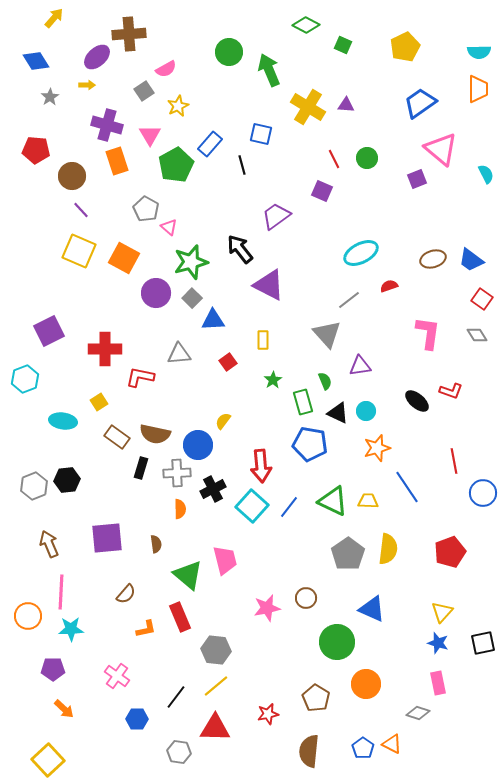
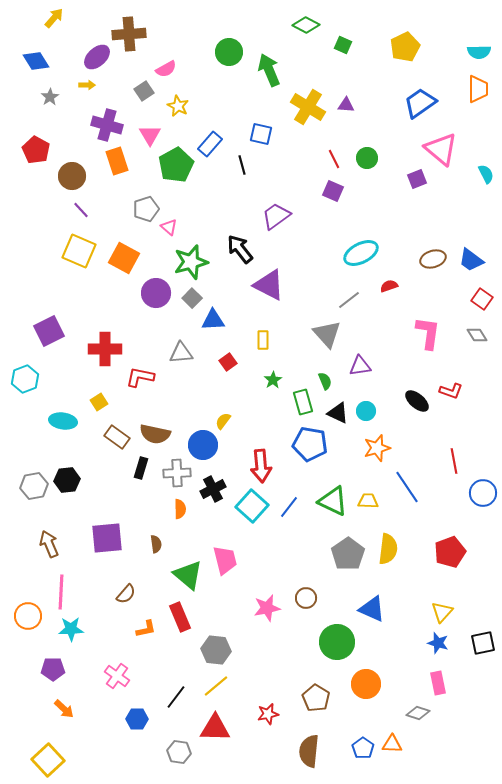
yellow star at (178, 106): rotated 20 degrees counterclockwise
red pentagon at (36, 150): rotated 24 degrees clockwise
purple square at (322, 191): moved 11 px right
gray pentagon at (146, 209): rotated 25 degrees clockwise
gray triangle at (179, 354): moved 2 px right, 1 px up
blue circle at (198, 445): moved 5 px right
gray hexagon at (34, 486): rotated 12 degrees clockwise
orange triangle at (392, 744): rotated 25 degrees counterclockwise
